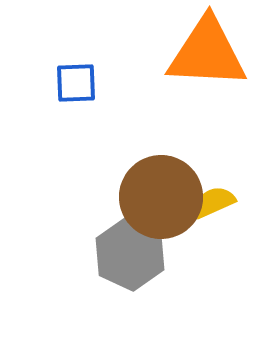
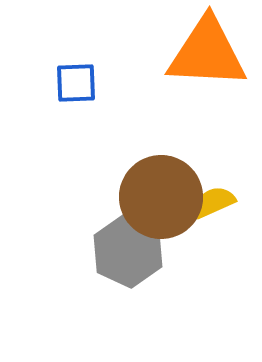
gray hexagon: moved 2 px left, 3 px up
